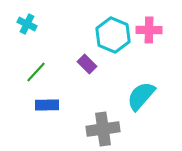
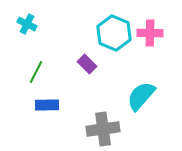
pink cross: moved 1 px right, 3 px down
cyan hexagon: moved 1 px right, 2 px up
green line: rotated 15 degrees counterclockwise
